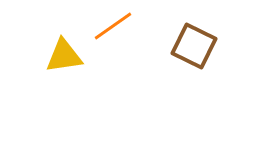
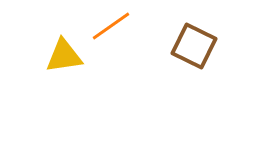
orange line: moved 2 px left
